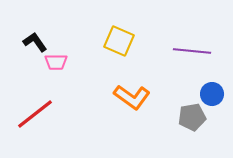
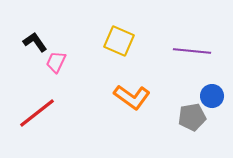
pink trapezoid: rotated 115 degrees clockwise
blue circle: moved 2 px down
red line: moved 2 px right, 1 px up
